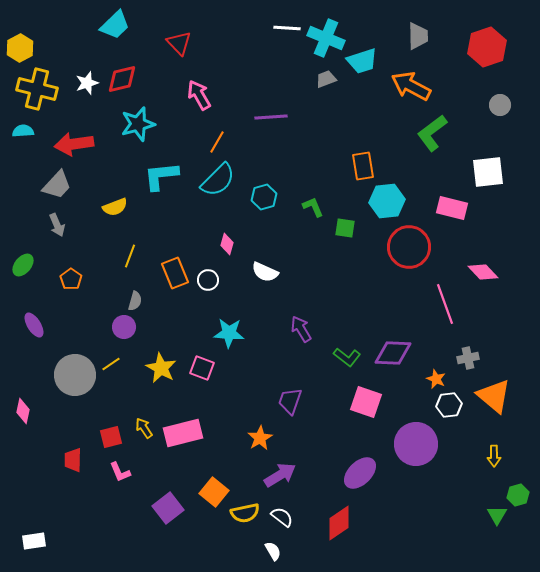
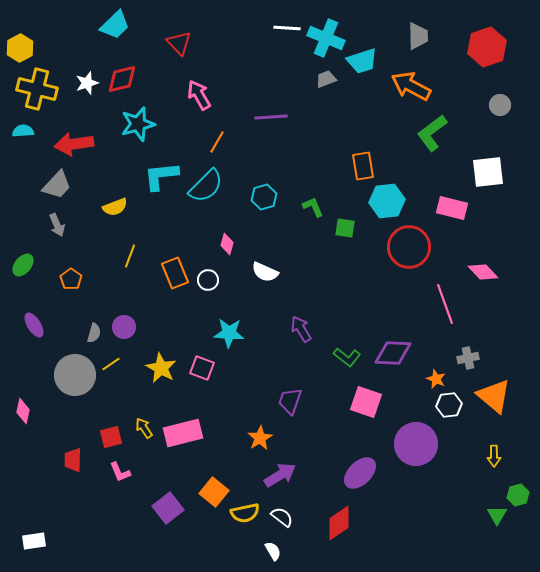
cyan semicircle at (218, 180): moved 12 px left, 6 px down
gray semicircle at (135, 301): moved 41 px left, 32 px down
